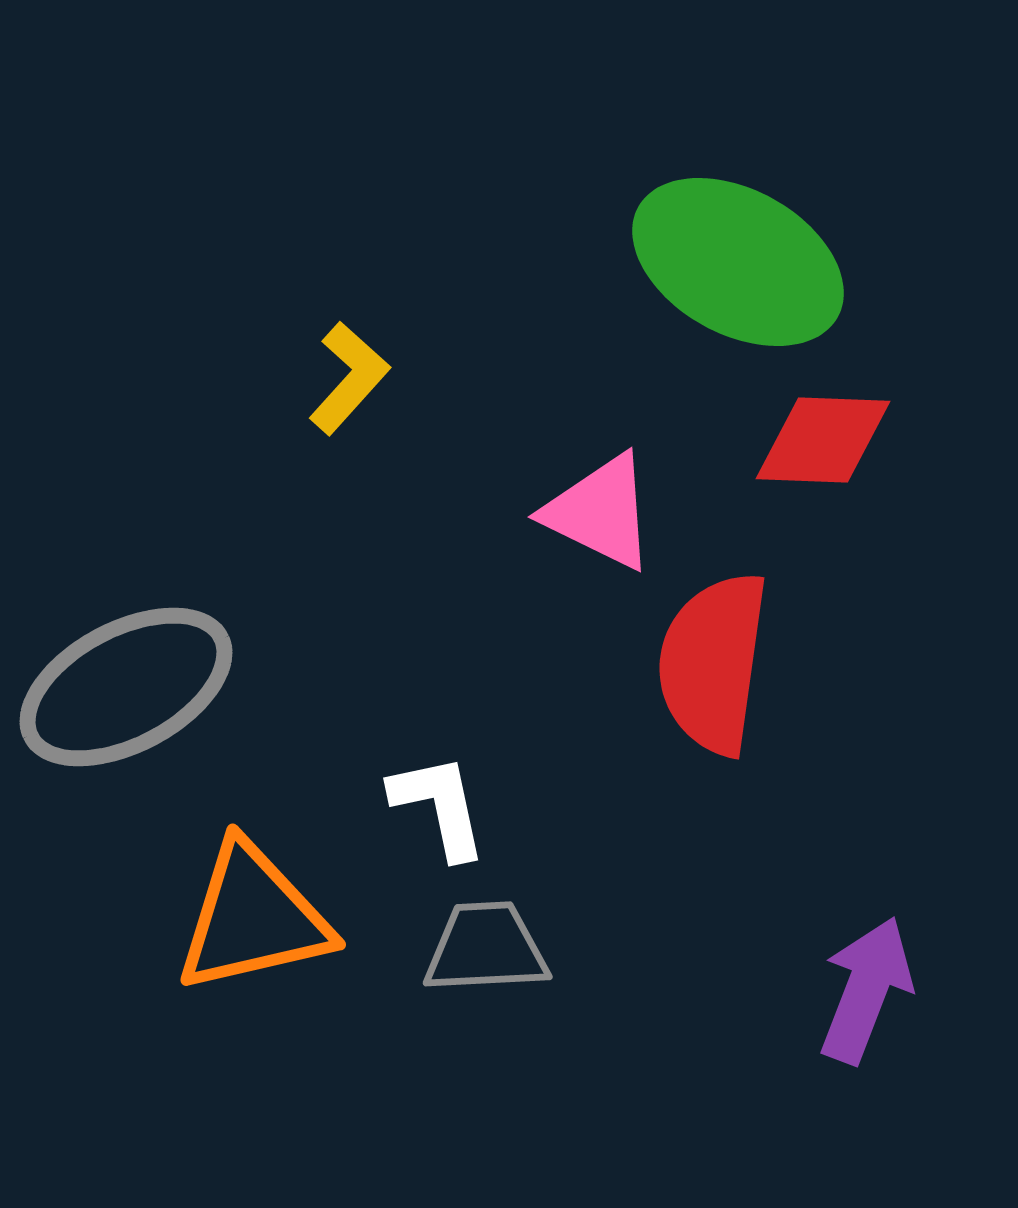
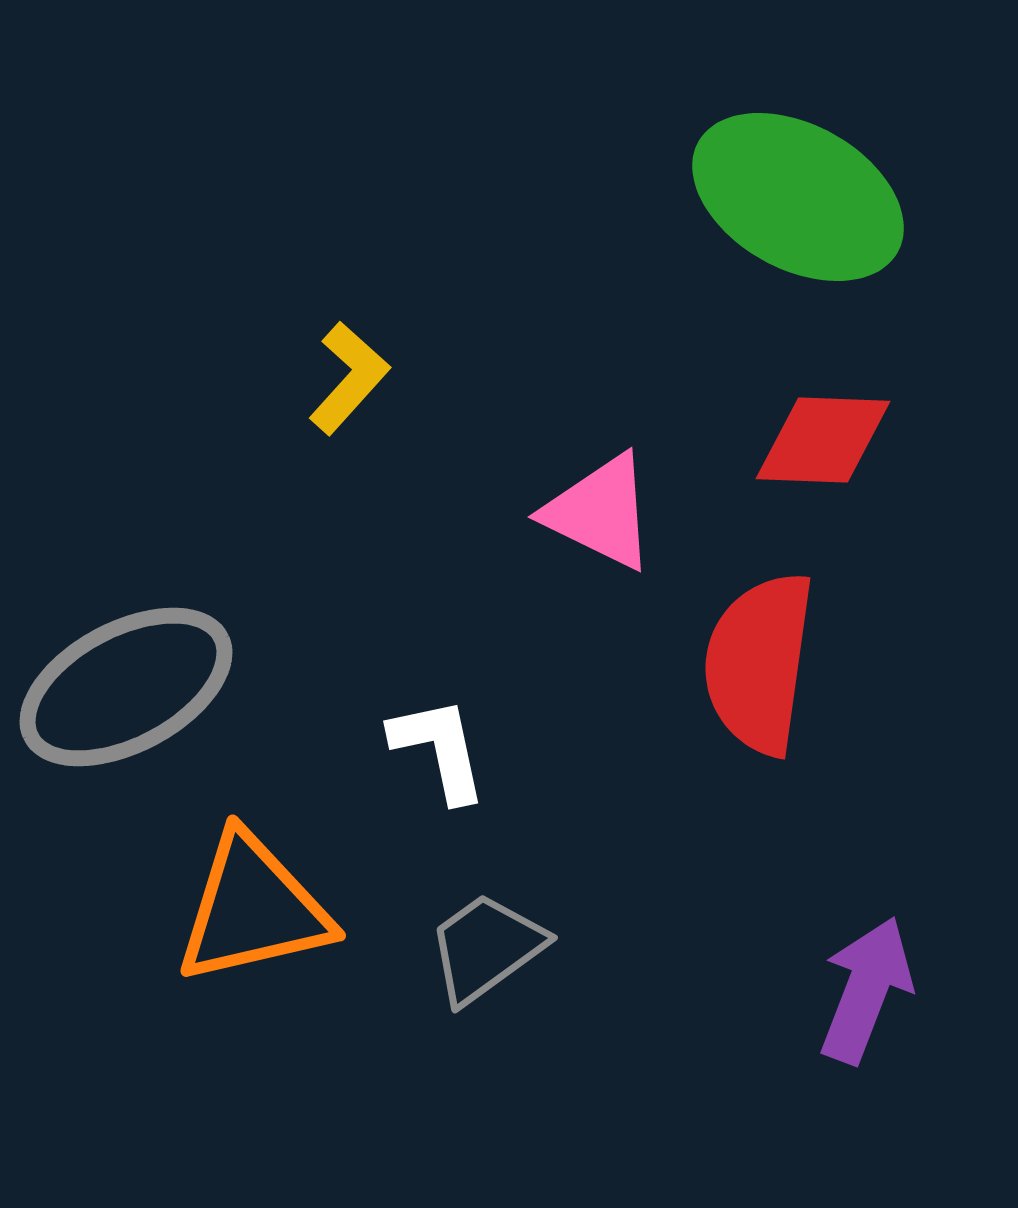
green ellipse: moved 60 px right, 65 px up
red semicircle: moved 46 px right
white L-shape: moved 57 px up
orange triangle: moved 9 px up
gray trapezoid: rotated 33 degrees counterclockwise
